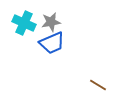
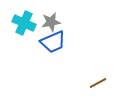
blue trapezoid: moved 1 px right, 1 px up
brown line: moved 2 px up; rotated 60 degrees counterclockwise
